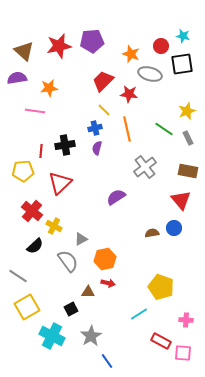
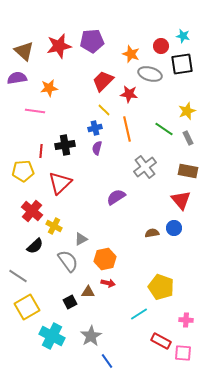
black square at (71, 309): moved 1 px left, 7 px up
